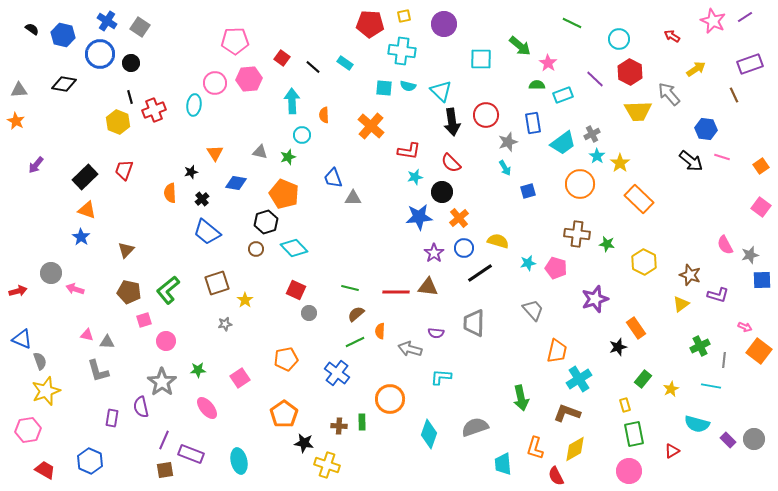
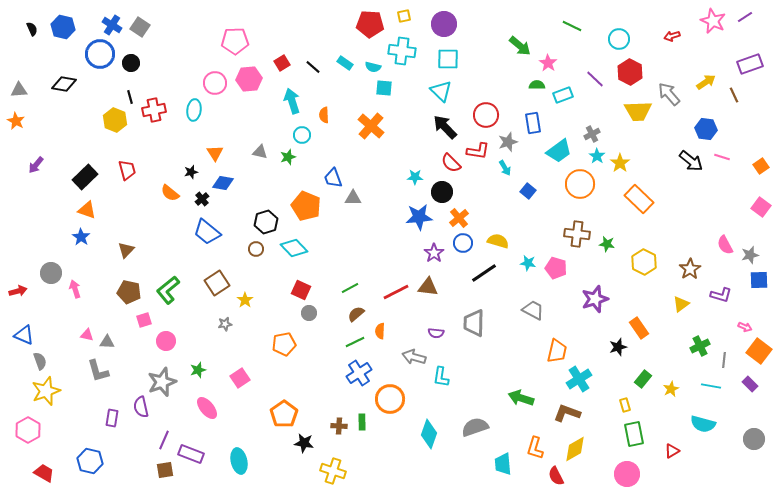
blue cross at (107, 21): moved 5 px right, 4 px down
green line at (572, 23): moved 3 px down
black semicircle at (32, 29): rotated 32 degrees clockwise
blue hexagon at (63, 35): moved 8 px up
red arrow at (672, 36): rotated 49 degrees counterclockwise
red square at (282, 58): moved 5 px down; rotated 21 degrees clockwise
cyan square at (481, 59): moved 33 px left
yellow arrow at (696, 69): moved 10 px right, 13 px down
cyan semicircle at (408, 86): moved 35 px left, 19 px up
cyan arrow at (292, 101): rotated 15 degrees counterclockwise
cyan ellipse at (194, 105): moved 5 px down
red cross at (154, 110): rotated 10 degrees clockwise
yellow hexagon at (118, 122): moved 3 px left, 2 px up
black arrow at (452, 122): moved 7 px left, 5 px down; rotated 144 degrees clockwise
cyan trapezoid at (563, 143): moved 4 px left, 8 px down
red L-shape at (409, 151): moved 69 px right
red trapezoid at (124, 170): moved 3 px right; rotated 145 degrees clockwise
cyan star at (415, 177): rotated 14 degrees clockwise
blue diamond at (236, 183): moved 13 px left
blue square at (528, 191): rotated 35 degrees counterclockwise
orange semicircle at (170, 193): rotated 48 degrees counterclockwise
orange pentagon at (284, 194): moved 22 px right, 12 px down
blue circle at (464, 248): moved 1 px left, 5 px up
cyan star at (528, 263): rotated 21 degrees clockwise
black line at (480, 273): moved 4 px right
brown star at (690, 275): moved 6 px up; rotated 20 degrees clockwise
blue square at (762, 280): moved 3 px left
brown square at (217, 283): rotated 15 degrees counterclockwise
green line at (350, 288): rotated 42 degrees counterclockwise
pink arrow at (75, 289): rotated 54 degrees clockwise
red square at (296, 290): moved 5 px right
red line at (396, 292): rotated 28 degrees counterclockwise
purple L-shape at (718, 295): moved 3 px right
gray trapezoid at (533, 310): rotated 20 degrees counterclockwise
orange rectangle at (636, 328): moved 3 px right
blue triangle at (22, 339): moved 2 px right, 4 px up
gray arrow at (410, 349): moved 4 px right, 8 px down
orange pentagon at (286, 359): moved 2 px left, 15 px up
green star at (198, 370): rotated 14 degrees counterclockwise
blue cross at (337, 373): moved 22 px right; rotated 20 degrees clockwise
cyan L-shape at (441, 377): rotated 85 degrees counterclockwise
gray star at (162, 382): rotated 16 degrees clockwise
green arrow at (521, 398): rotated 120 degrees clockwise
cyan semicircle at (697, 424): moved 6 px right
pink hexagon at (28, 430): rotated 20 degrees counterclockwise
purple rectangle at (728, 440): moved 22 px right, 56 px up
blue hexagon at (90, 461): rotated 10 degrees counterclockwise
yellow cross at (327, 465): moved 6 px right, 6 px down
red trapezoid at (45, 470): moved 1 px left, 3 px down
pink circle at (629, 471): moved 2 px left, 3 px down
